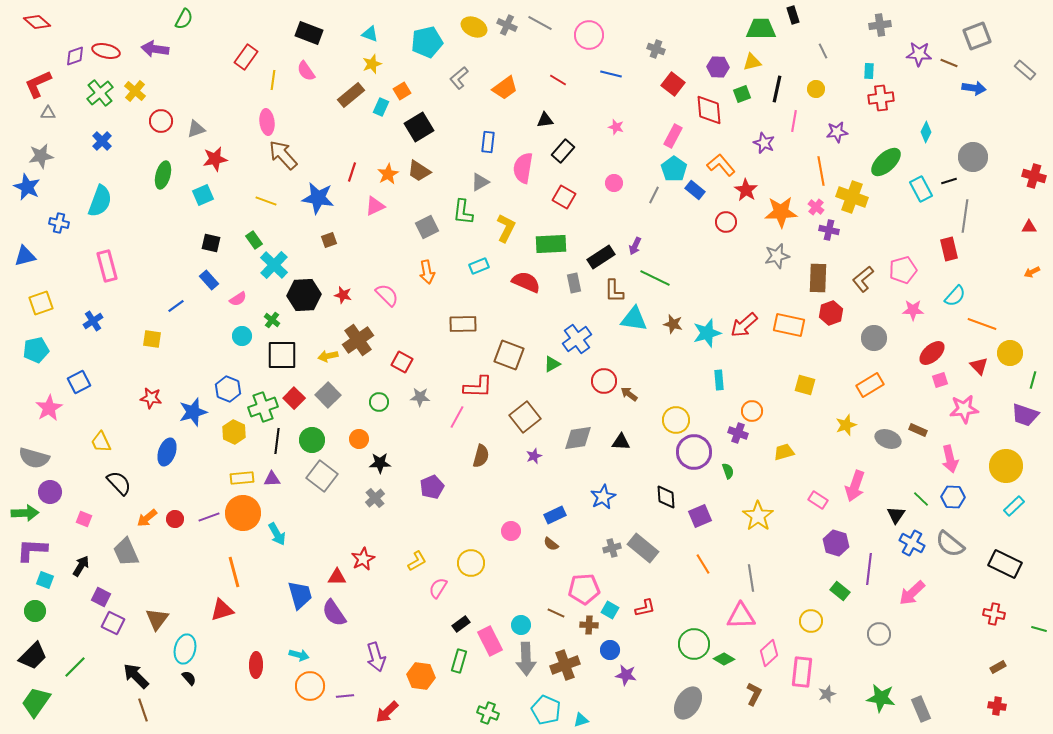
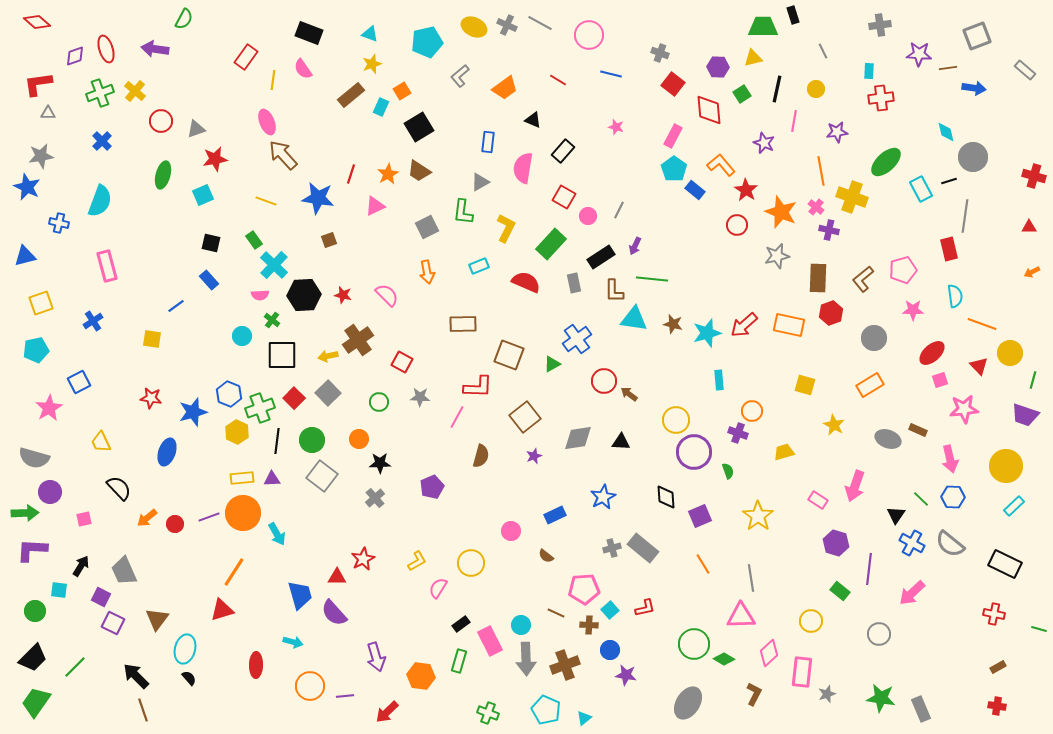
green trapezoid at (761, 29): moved 2 px right, 2 px up
gray cross at (656, 49): moved 4 px right, 4 px down
red ellipse at (106, 51): moved 2 px up; rotated 60 degrees clockwise
yellow triangle at (752, 62): moved 1 px right, 4 px up
brown line at (949, 63): moved 1 px left, 5 px down; rotated 30 degrees counterclockwise
pink semicircle at (306, 71): moved 3 px left, 2 px up
gray L-shape at (459, 78): moved 1 px right, 2 px up
red L-shape at (38, 84): rotated 16 degrees clockwise
green cross at (100, 93): rotated 20 degrees clockwise
green square at (742, 94): rotated 12 degrees counterclockwise
black triangle at (545, 120): moved 12 px left; rotated 30 degrees clockwise
pink ellipse at (267, 122): rotated 15 degrees counterclockwise
cyan diamond at (926, 132): moved 20 px right; rotated 40 degrees counterclockwise
red line at (352, 172): moved 1 px left, 2 px down
pink circle at (614, 183): moved 26 px left, 33 px down
gray line at (654, 195): moved 35 px left, 15 px down
orange star at (781, 212): rotated 24 degrees clockwise
red circle at (726, 222): moved 11 px right, 3 px down
green rectangle at (551, 244): rotated 44 degrees counterclockwise
green line at (655, 278): moved 3 px left, 1 px down; rotated 20 degrees counterclockwise
cyan semicircle at (955, 296): rotated 50 degrees counterclockwise
pink semicircle at (238, 299): moved 22 px right, 4 px up; rotated 30 degrees clockwise
blue hexagon at (228, 389): moved 1 px right, 5 px down
gray square at (328, 395): moved 2 px up
green cross at (263, 407): moved 3 px left, 1 px down
yellow star at (846, 425): moved 12 px left; rotated 25 degrees counterclockwise
yellow hexagon at (234, 432): moved 3 px right
black semicircle at (119, 483): moved 5 px down
pink square at (84, 519): rotated 35 degrees counterclockwise
red circle at (175, 519): moved 5 px down
brown semicircle at (551, 544): moved 5 px left, 12 px down
gray trapezoid at (126, 552): moved 2 px left, 19 px down
orange line at (234, 572): rotated 48 degrees clockwise
cyan square at (45, 580): moved 14 px right, 10 px down; rotated 12 degrees counterclockwise
cyan square at (610, 610): rotated 18 degrees clockwise
purple semicircle at (334, 613): rotated 8 degrees counterclockwise
cyan arrow at (299, 655): moved 6 px left, 13 px up
black trapezoid at (33, 656): moved 2 px down
cyan triangle at (581, 720): moved 3 px right, 2 px up; rotated 21 degrees counterclockwise
